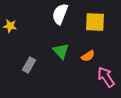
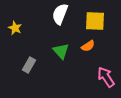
yellow square: moved 1 px up
yellow star: moved 5 px right, 2 px down; rotated 16 degrees clockwise
orange semicircle: moved 10 px up
